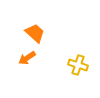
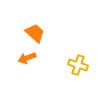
orange arrow: rotated 12 degrees clockwise
